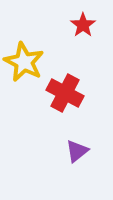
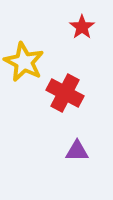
red star: moved 1 px left, 2 px down
purple triangle: rotated 40 degrees clockwise
